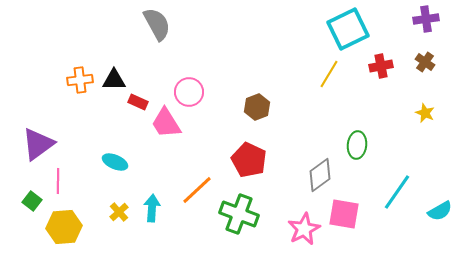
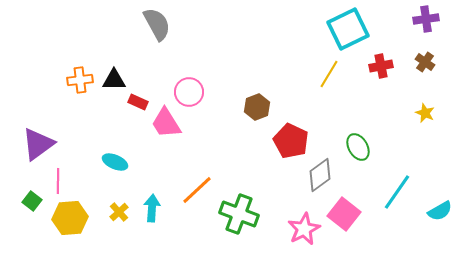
green ellipse: moved 1 px right, 2 px down; rotated 36 degrees counterclockwise
red pentagon: moved 42 px right, 19 px up
pink square: rotated 28 degrees clockwise
yellow hexagon: moved 6 px right, 9 px up
